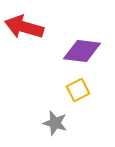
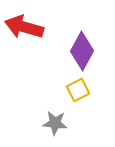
purple diamond: rotated 69 degrees counterclockwise
gray star: rotated 10 degrees counterclockwise
